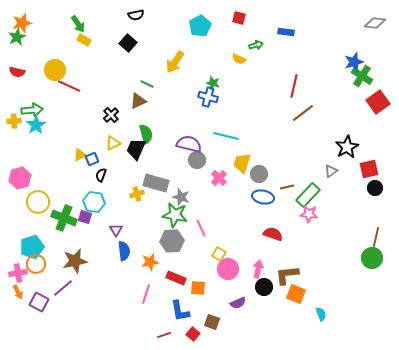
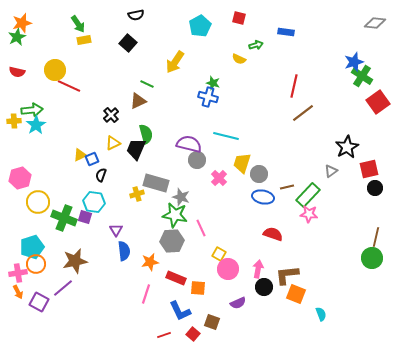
yellow rectangle at (84, 40): rotated 40 degrees counterclockwise
blue L-shape at (180, 311): rotated 15 degrees counterclockwise
